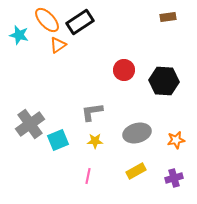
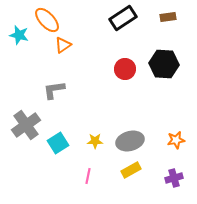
black rectangle: moved 43 px right, 4 px up
orange triangle: moved 5 px right
red circle: moved 1 px right, 1 px up
black hexagon: moved 17 px up
gray L-shape: moved 38 px left, 22 px up
gray cross: moved 4 px left, 1 px down
gray ellipse: moved 7 px left, 8 px down
cyan square: moved 3 px down; rotated 10 degrees counterclockwise
yellow rectangle: moved 5 px left, 1 px up
